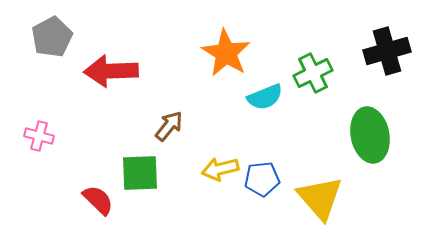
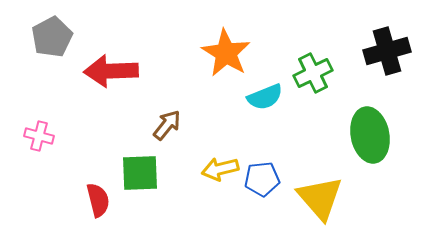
brown arrow: moved 2 px left, 1 px up
red semicircle: rotated 32 degrees clockwise
